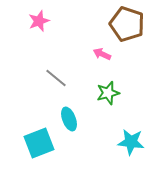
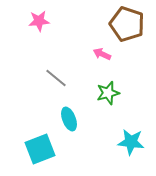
pink star: rotated 15 degrees clockwise
cyan square: moved 1 px right, 6 px down
